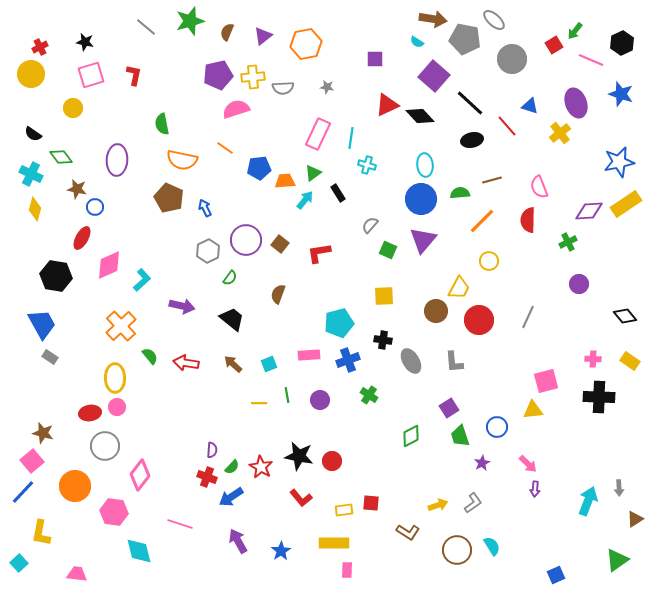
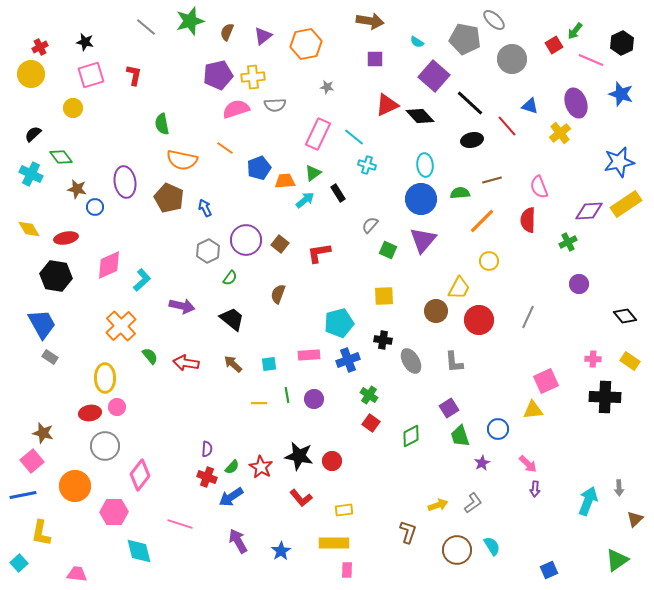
brown arrow at (433, 19): moved 63 px left, 2 px down
gray semicircle at (283, 88): moved 8 px left, 17 px down
black semicircle at (33, 134): rotated 102 degrees clockwise
cyan line at (351, 138): moved 3 px right, 1 px up; rotated 60 degrees counterclockwise
purple ellipse at (117, 160): moved 8 px right, 22 px down; rotated 12 degrees counterclockwise
blue pentagon at (259, 168): rotated 15 degrees counterclockwise
cyan arrow at (305, 200): rotated 12 degrees clockwise
yellow diamond at (35, 209): moved 6 px left, 20 px down; rotated 45 degrees counterclockwise
red ellipse at (82, 238): moved 16 px left; rotated 50 degrees clockwise
cyan square at (269, 364): rotated 14 degrees clockwise
yellow ellipse at (115, 378): moved 10 px left
pink square at (546, 381): rotated 10 degrees counterclockwise
black cross at (599, 397): moved 6 px right
purple circle at (320, 400): moved 6 px left, 1 px up
blue circle at (497, 427): moved 1 px right, 2 px down
purple semicircle at (212, 450): moved 5 px left, 1 px up
blue line at (23, 492): moved 3 px down; rotated 36 degrees clockwise
red square at (371, 503): moved 80 px up; rotated 30 degrees clockwise
pink hexagon at (114, 512): rotated 8 degrees counterclockwise
brown triangle at (635, 519): rotated 12 degrees counterclockwise
brown L-shape at (408, 532): rotated 105 degrees counterclockwise
blue square at (556, 575): moved 7 px left, 5 px up
